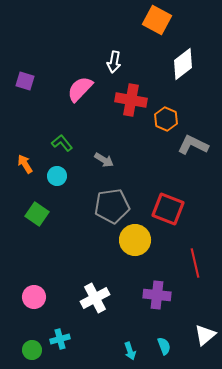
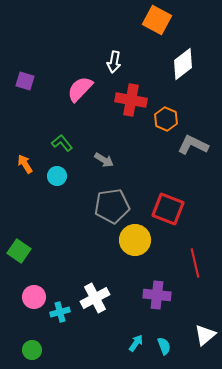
green square: moved 18 px left, 37 px down
cyan cross: moved 27 px up
cyan arrow: moved 6 px right, 8 px up; rotated 126 degrees counterclockwise
